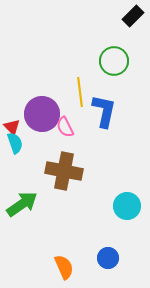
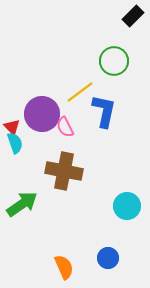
yellow line: rotated 60 degrees clockwise
